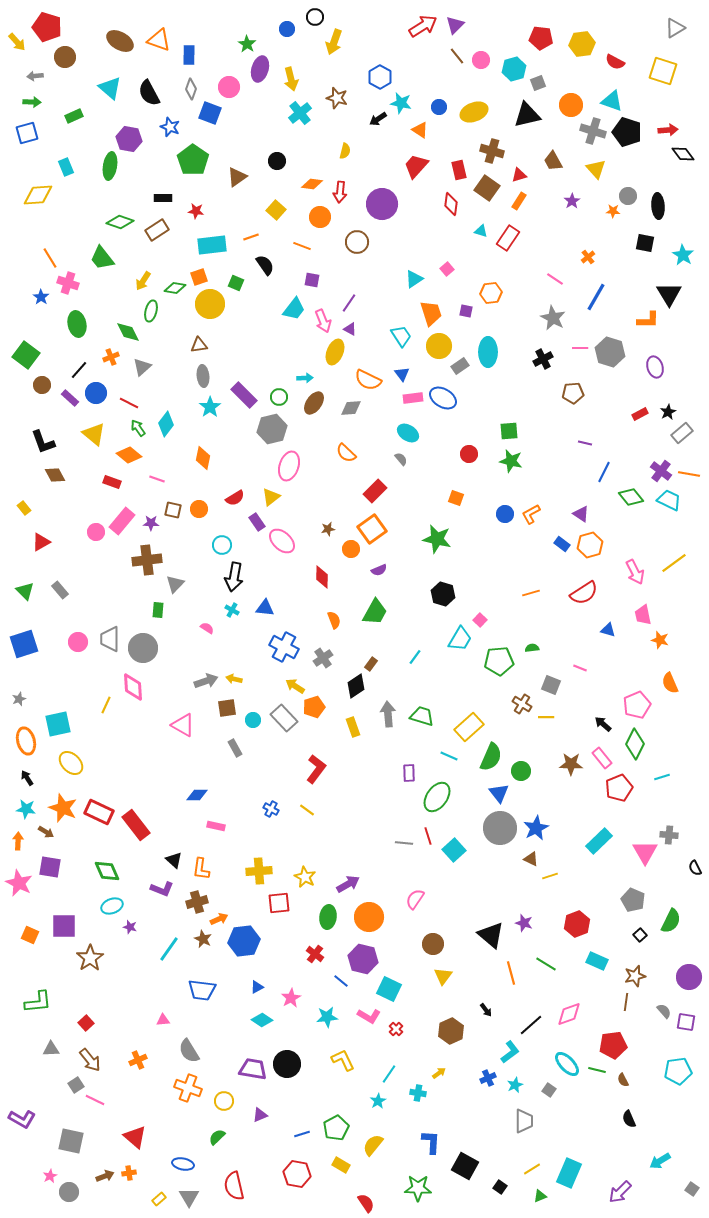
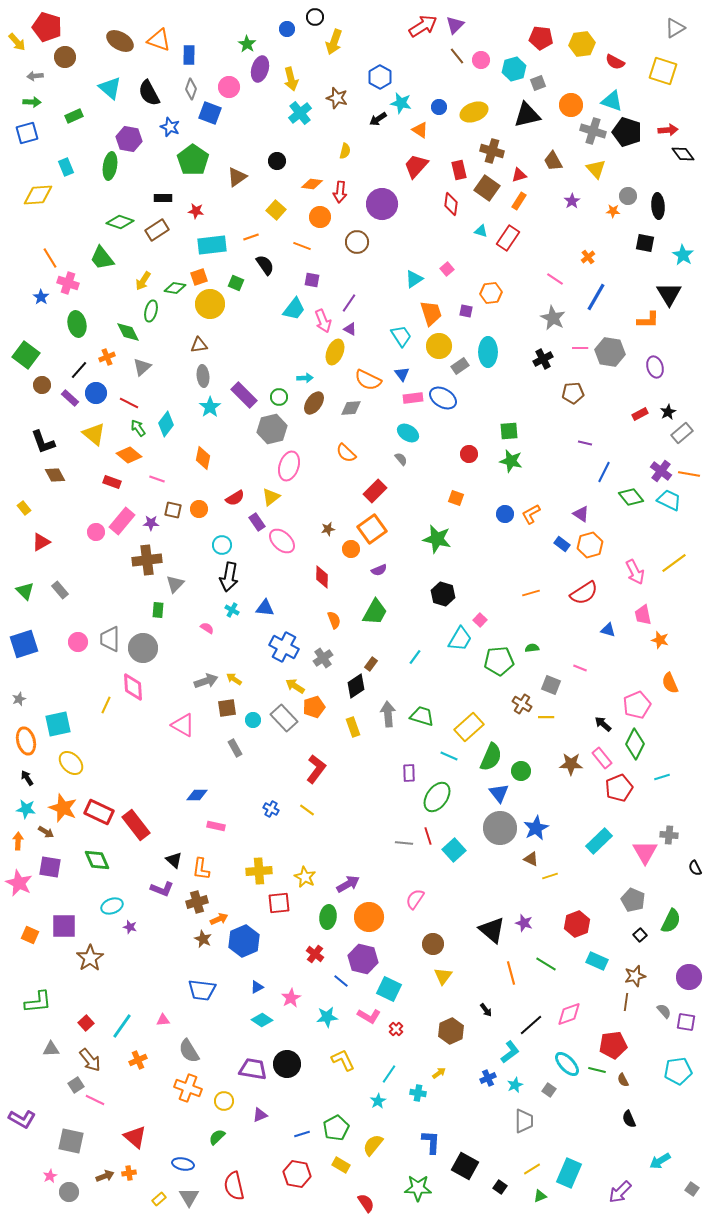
gray hexagon at (610, 352): rotated 8 degrees counterclockwise
orange cross at (111, 357): moved 4 px left
black arrow at (234, 577): moved 5 px left
yellow arrow at (234, 679): rotated 21 degrees clockwise
green diamond at (107, 871): moved 10 px left, 11 px up
black triangle at (491, 935): moved 1 px right, 5 px up
blue hexagon at (244, 941): rotated 16 degrees counterclockwise
cyan line at (169, 949): moved 47 px left, 77 px down
